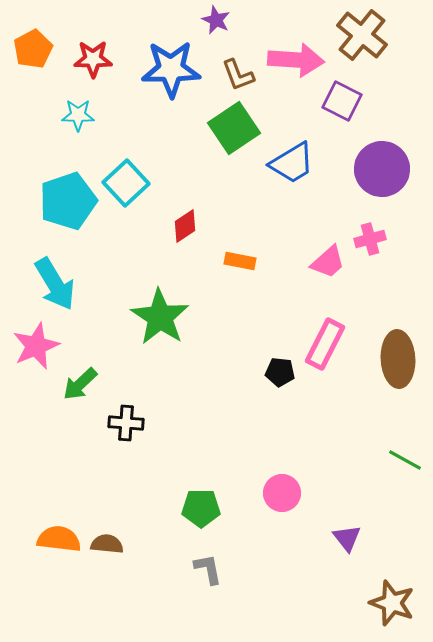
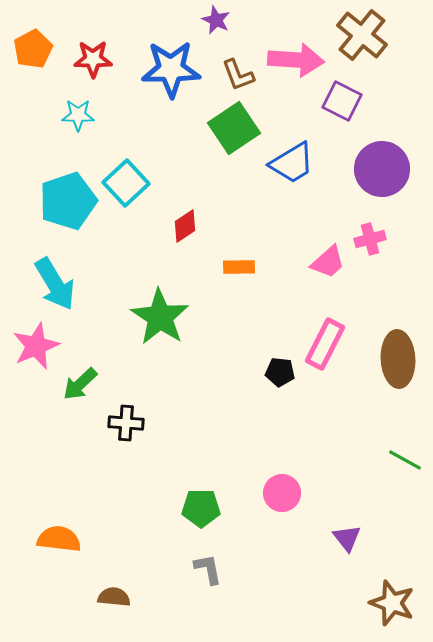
orange rectangle: moved 1 px left, 6 px down; rotated 12 degrees counterclockwise
brown semicircle: moved 7 px right, 53 px down
